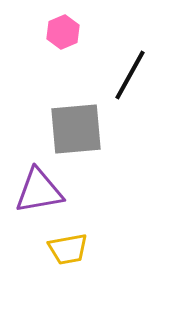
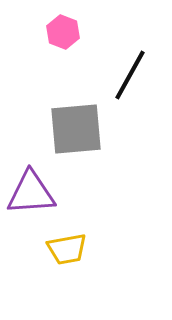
pink hexagon: rotated 16 degrees counterclockwise
purple triangle: moved 8 px left, 2 px down; rotated 6 degrees clockwise
yellow trapezoid: moved 1 px left
